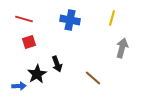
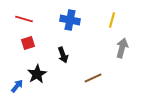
yellow line: moved 2 px down
red square: moved 1 px left, 1 px down
black arrow: moved 6 px right, 9 px up
brown line: rotated 66 degrees counterclockwise
blue arrow: moved 2 px left; rotated 48 degrees counterclockwise
